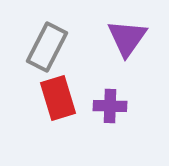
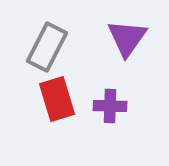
red rectangle: moved 1 px left, 1 px down
